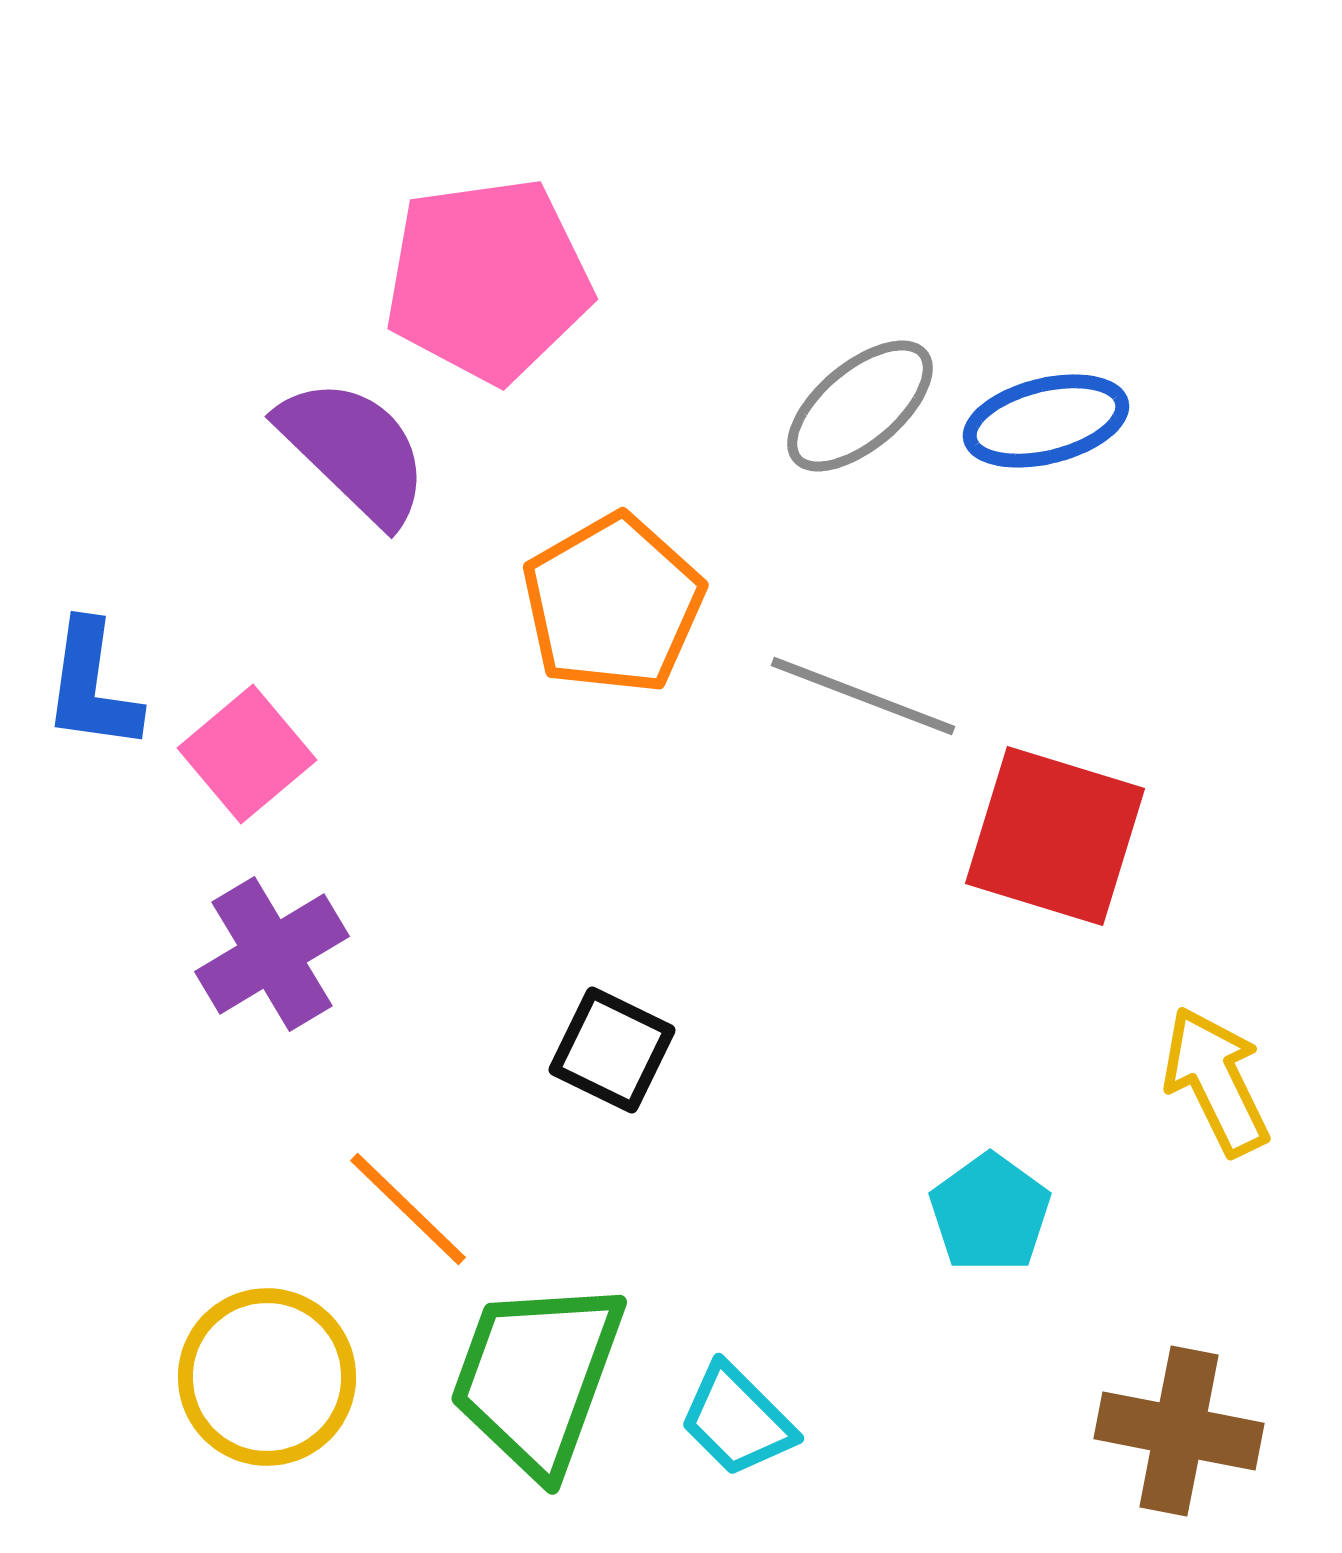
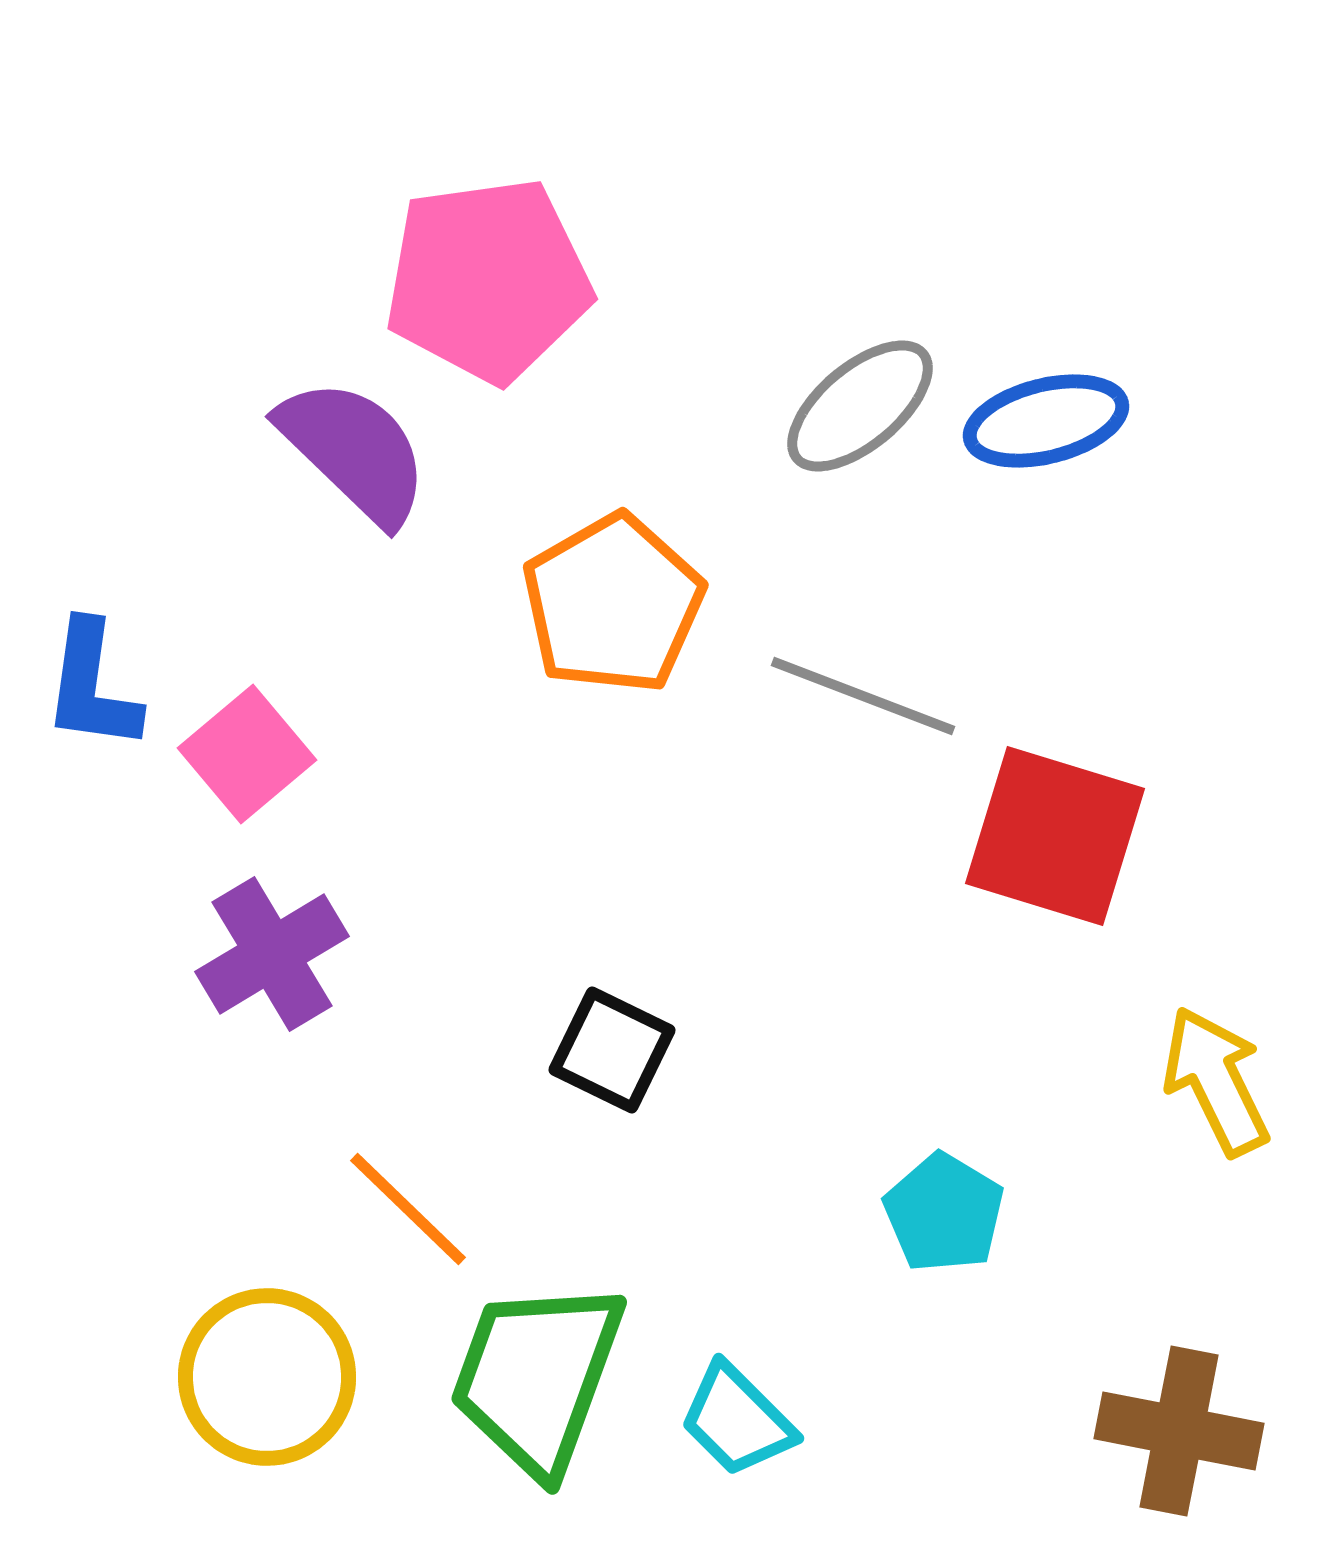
cyan pentagon: moved 46 px left; rotated 5 degrees counterclockwise
